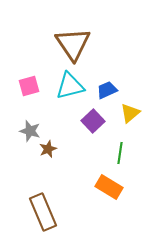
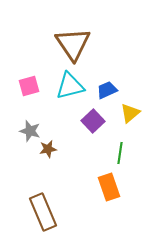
brown star: rotated 12 degrees clockwise
orange rectangle: rotated 40 degrees clockwise
